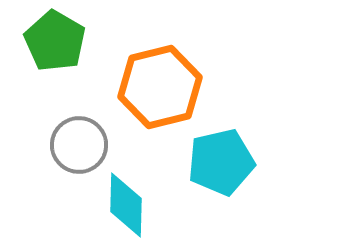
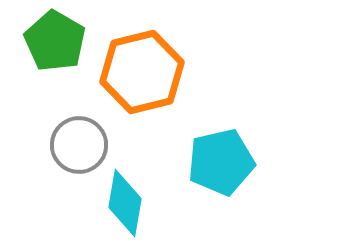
orange hexagon: moved 18 px left, 15 px up
cyan diamond: moved 1 px left, 2 px up; rotated 8 degrees clockwise
